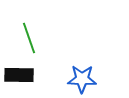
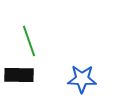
green line: moved 3 px down
